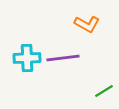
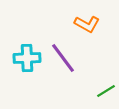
purple line: rotated 60 degrees clockwise
green line: moved 2 px right
